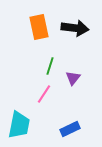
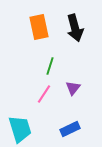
black arrow: rotated 68 degrees clockwise
purple triangle: moved 10 px down
cyan trapezoid: moved 1 px right, 4 px down; rotated 28 degrees counterclockwise
